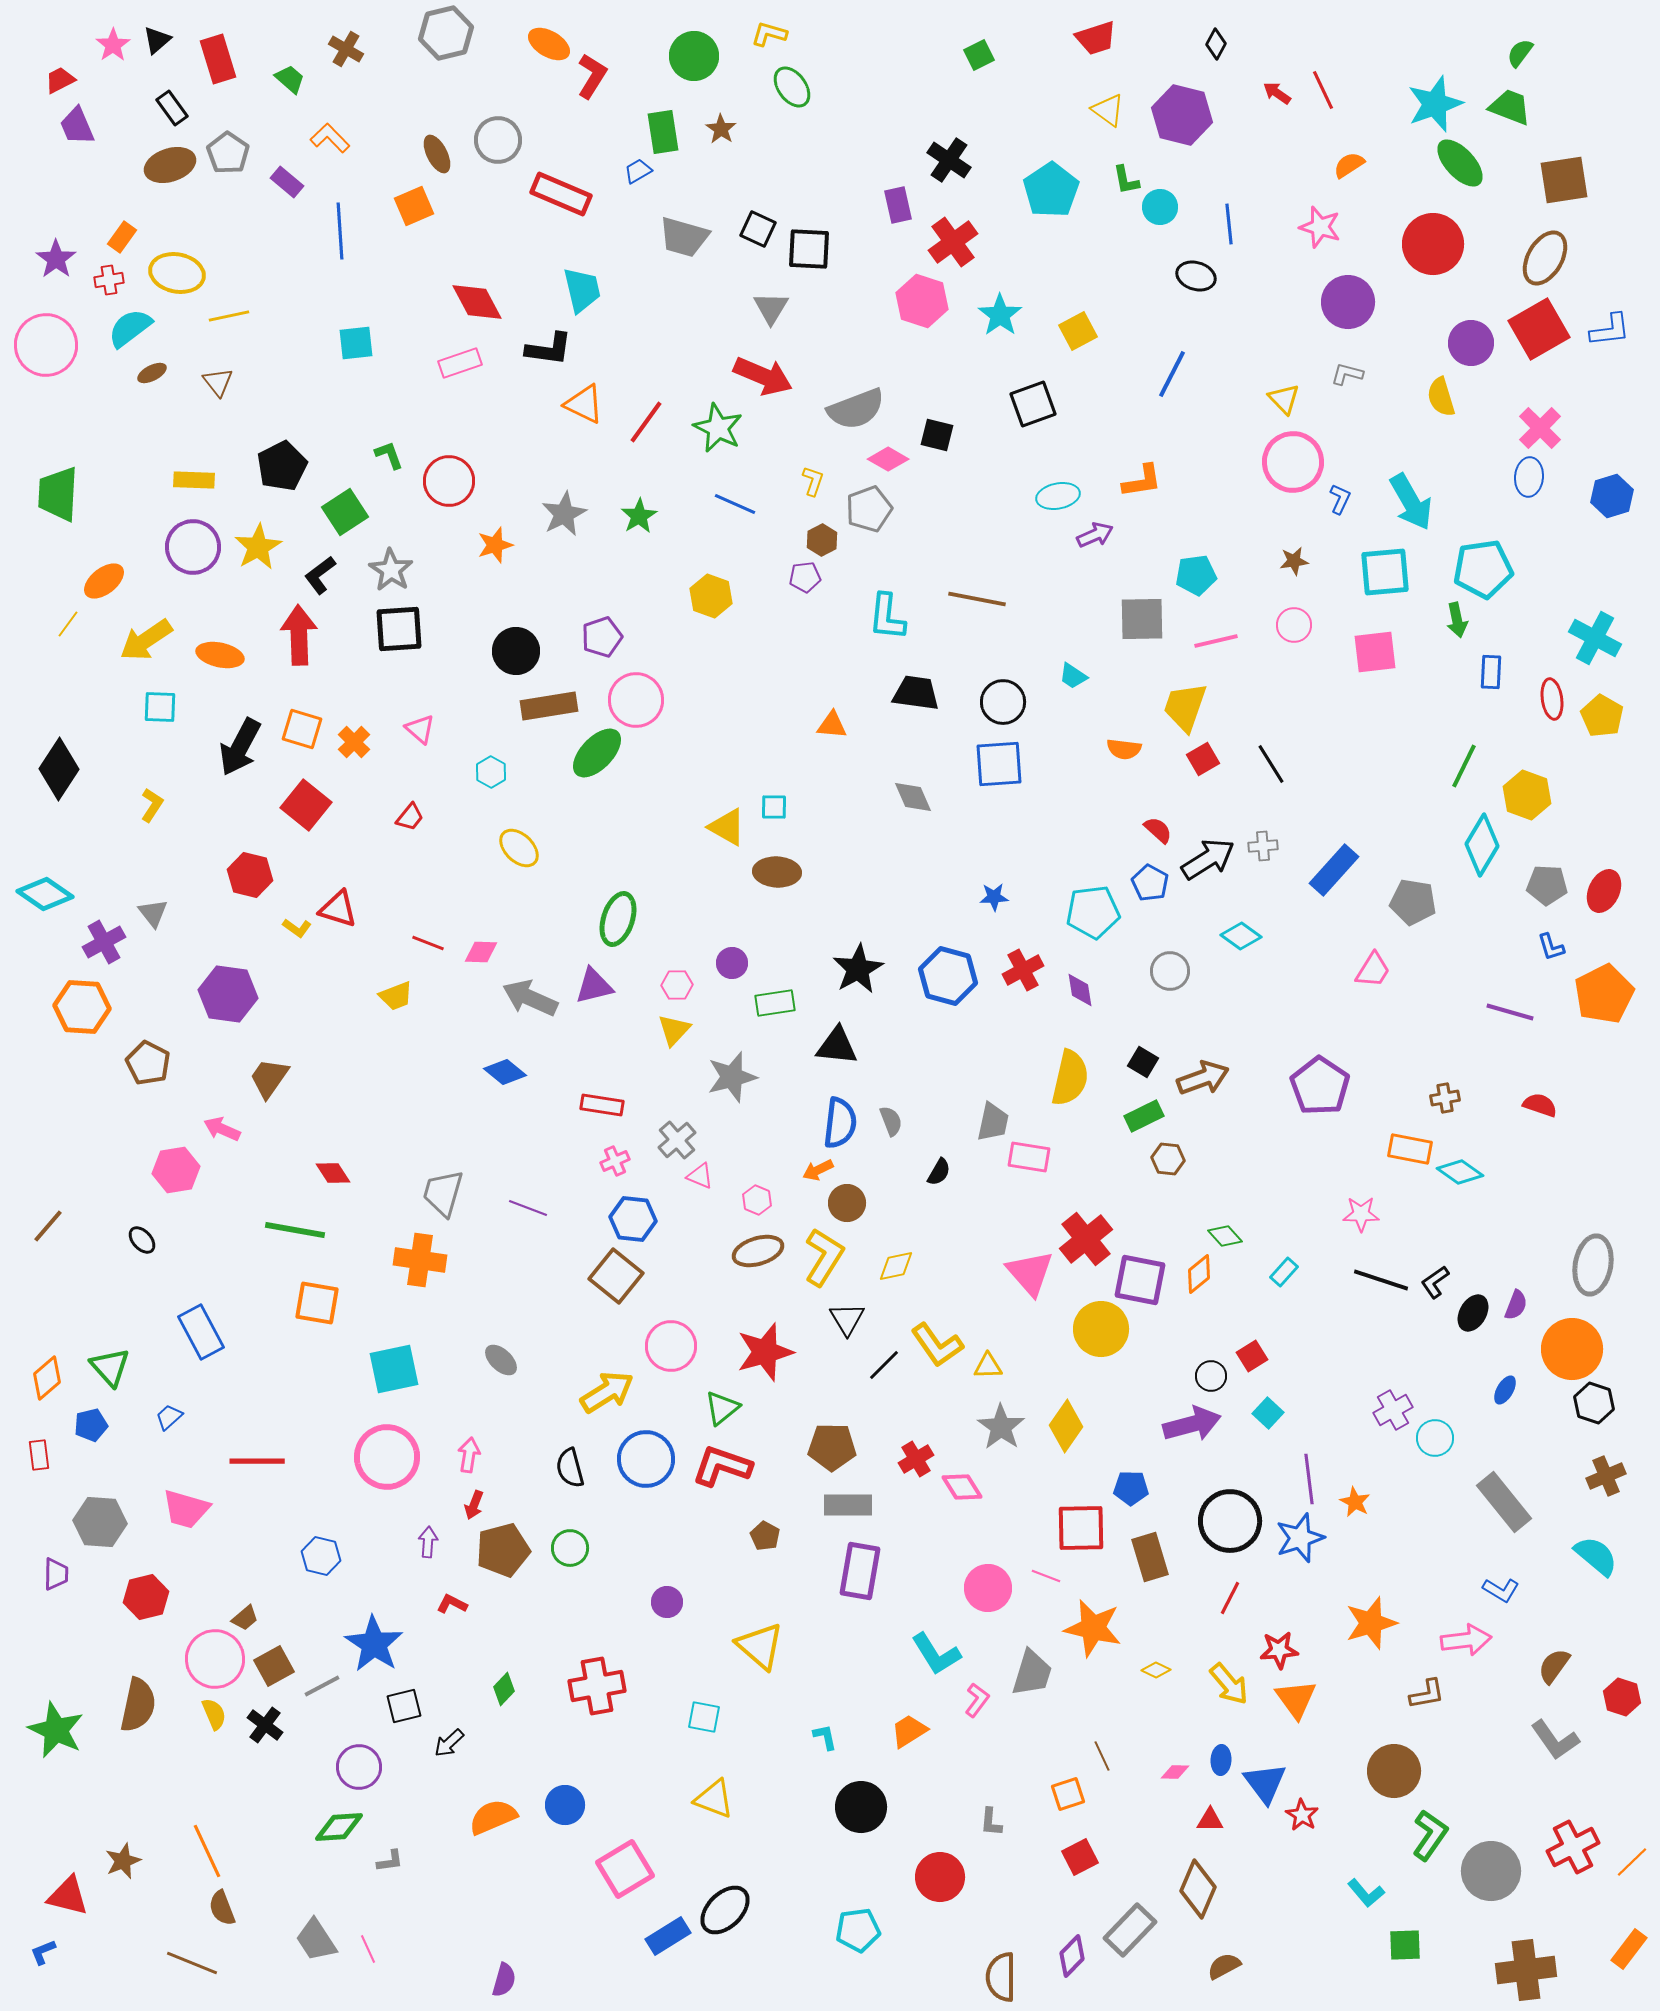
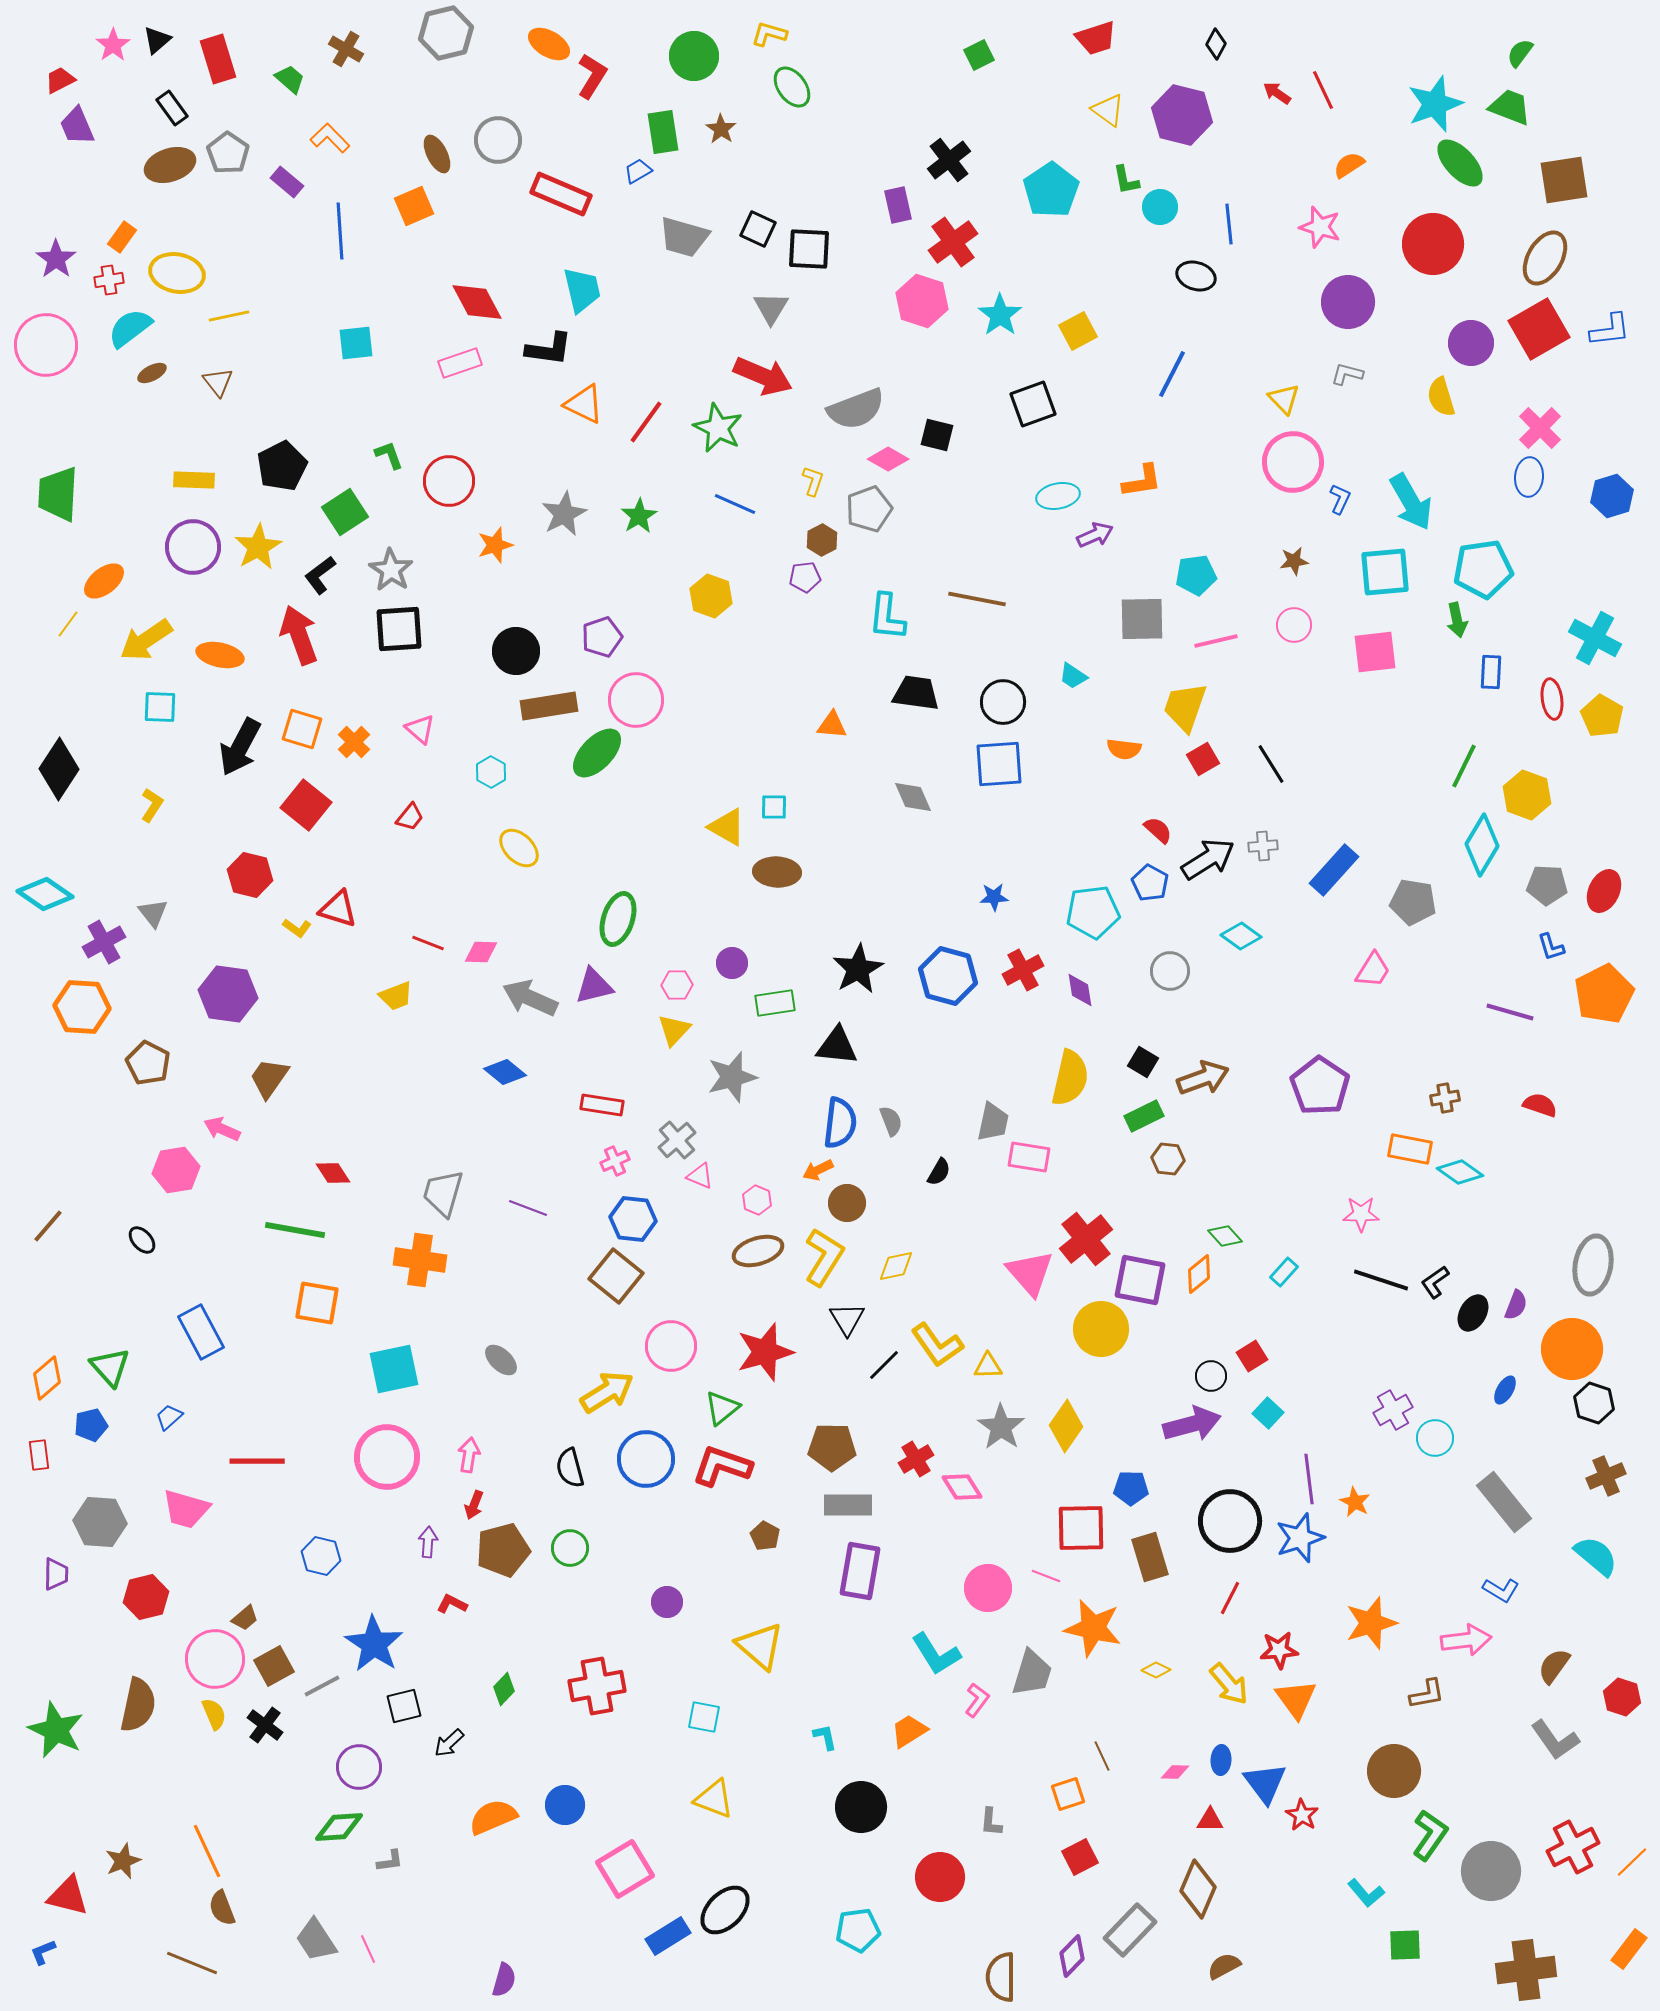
black cross at (949, 160): rotated 18 degrees clockwise
red arrow at (299, 635): rotated 18 degrees counterclockwise
